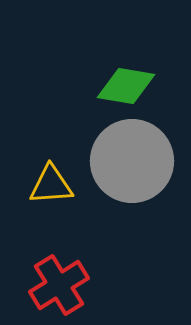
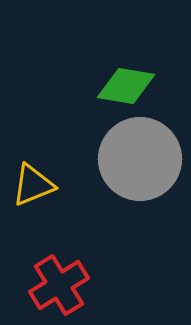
gray circle: moved 8 px right, 2 px up
yellow triangle: moved 18 px left; rotated 18 degrees counterclockwise
